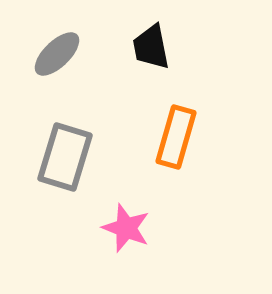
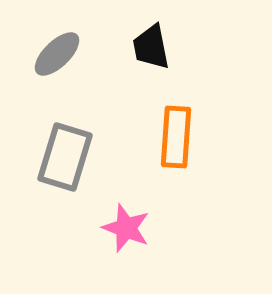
orange rectangle: rotated 12 degrees counterclockwise
